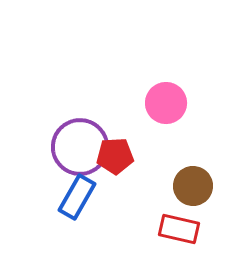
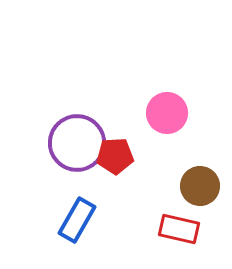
pink circle: moved 1 px right, 10 px down
purple circle: moved 3 px left, 4 px up
brown circle: moved 7 px right
blue rectangle: moved 23 px down
